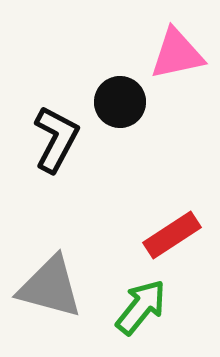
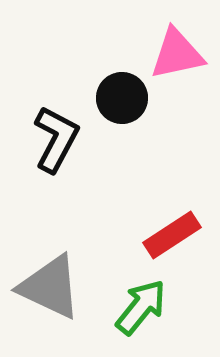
black circle: moved 2 px right, 4 px up
gray triangle: rotated 10 degrees clockwise
